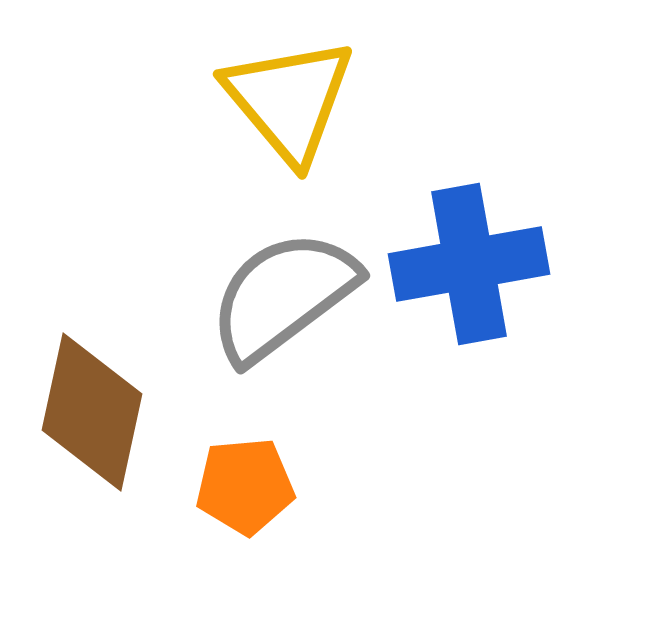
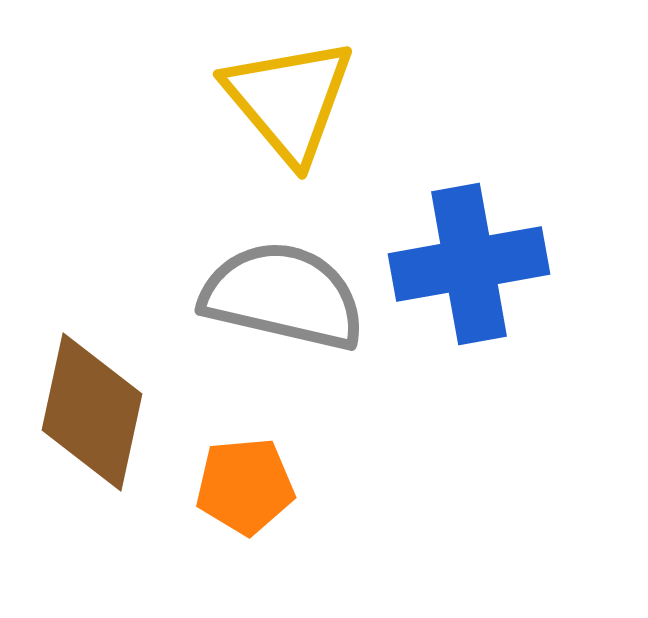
gray semicircle: rotated 50 degrees clockwise
